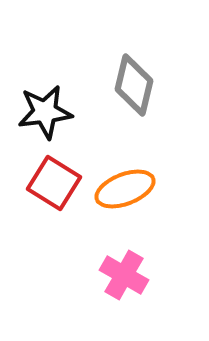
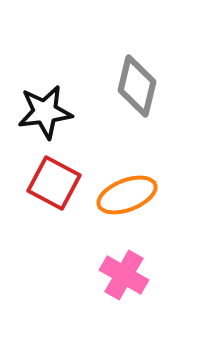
gray diamond: moved 3 px right, 1 px down
red square: rotated 4 degrees counterclockwise
orange ellipse: moved 2 px right, 6 px down
